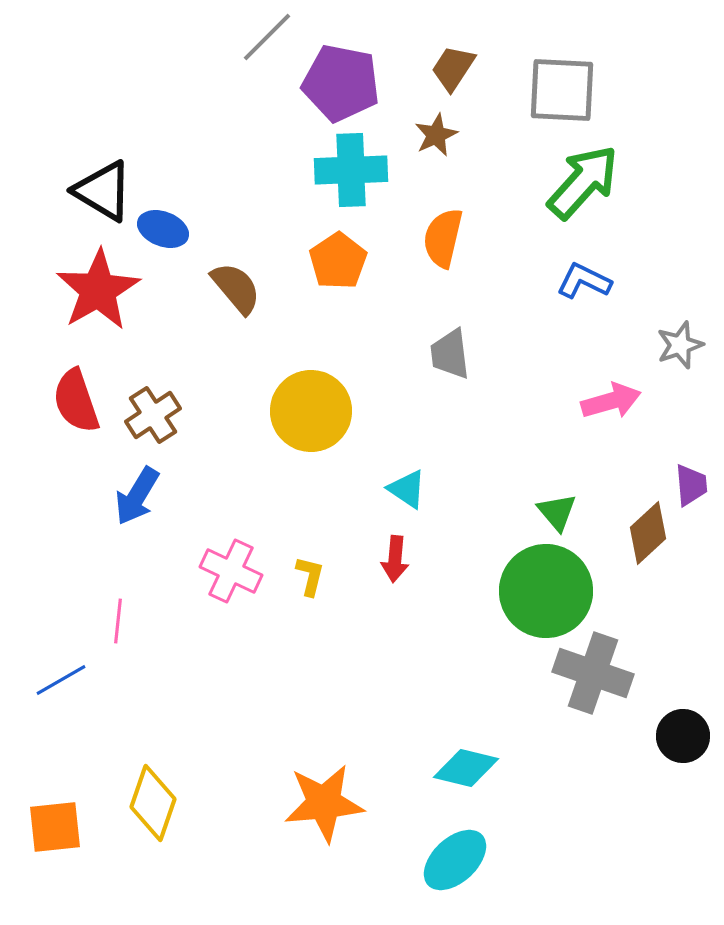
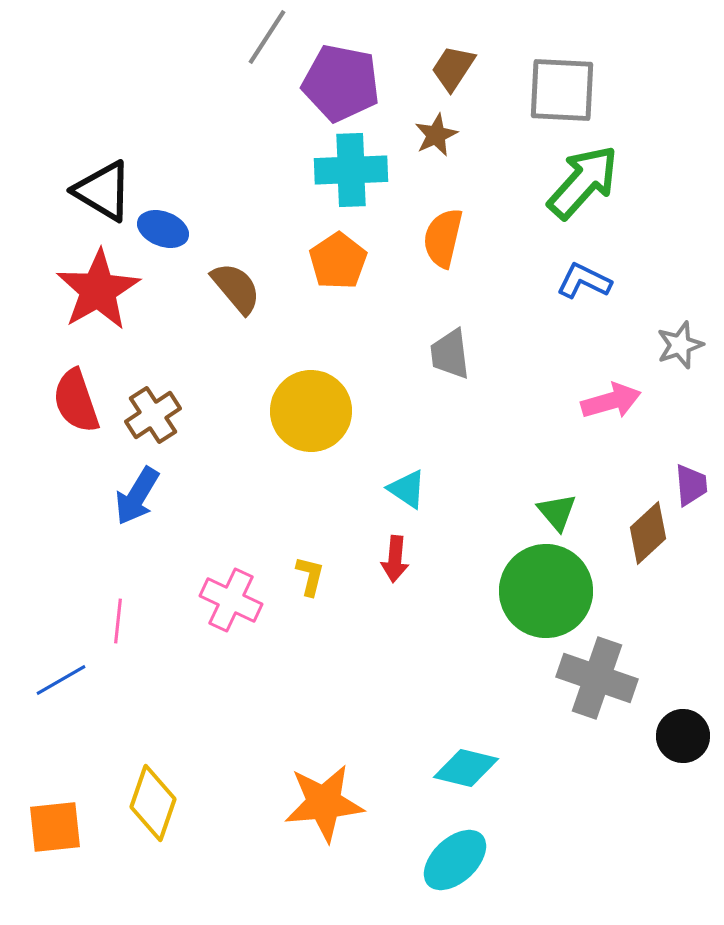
gray line: rotated 12 degrees counterclockwise
pink cross: moved 29 px down
gray cross: moved 4 px right, 5 px down
